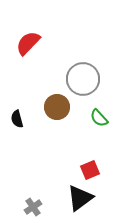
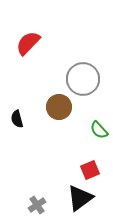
brown circle: moved 2 px right
green semicircle: moved 12 px down
gray cross: moved 4 px right, 2 px up
